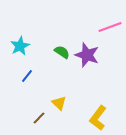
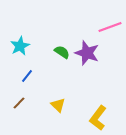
purple star: moved 2 px up
yellow triangle: moved 1 px left, 2 px down
brown line: moved 20 px left, 15 px up
